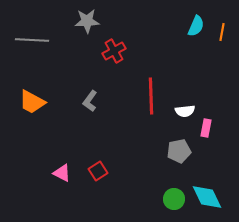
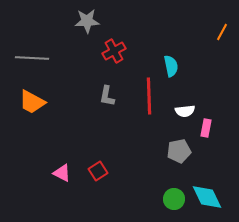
cyan semicircle: moved 25 px left, 40 px down; rotated 35 degrees counterclockwise
orange line: rotated 18 degrees clockwise
gray line: moved 18 px down
red line: moved 2 px left
gray L-shape: moved 17 px right, 5 px up; rotated 25 degrees counterclockwise
